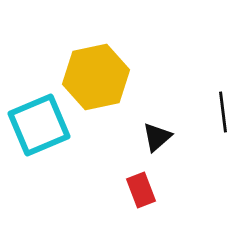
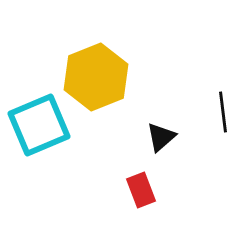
yellow hexagon: rotated 10 degrees counterclockwise
black triangle: moved 4 px right
